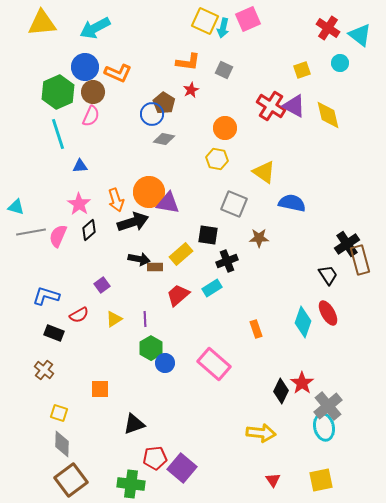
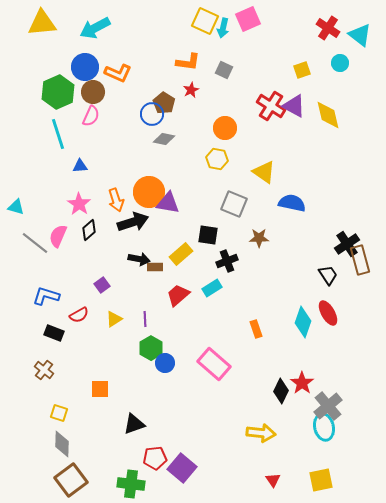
gray line at (31, 232): moved 4 px right, 11 px down; rotated 48 degrees clockwise
